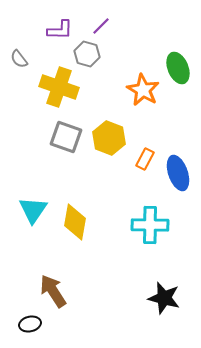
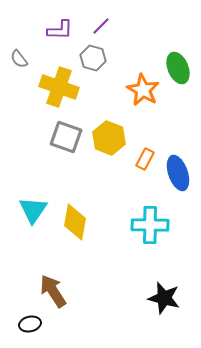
gray hexagon: moved 6 px right, 4 px down
